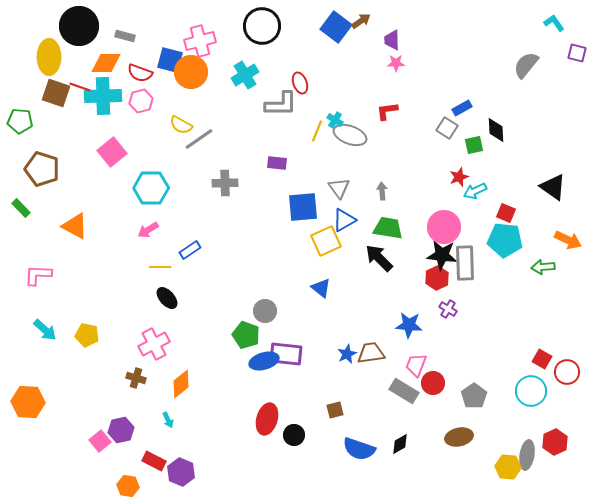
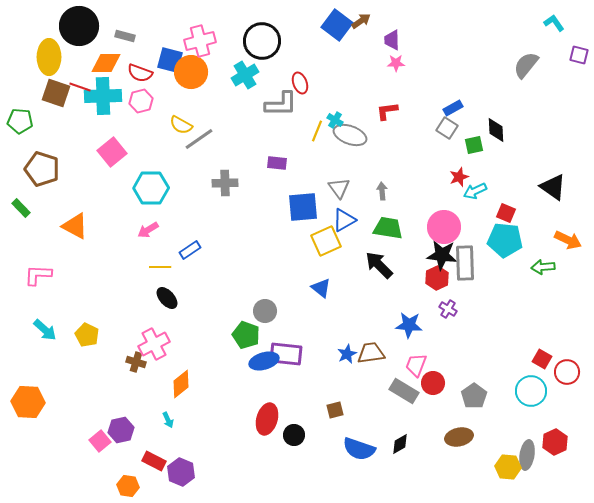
black circle at (262, 26): moved 15 px down
blue square at (336, 27): moved 1 px right, 2 px up
purple square at (577, 53): moved 2 px right, 2 px down
blue rectangle at (462, 108): moved 9 px left
black arrow at (379, 258): moved 7 px down
yellow pentagon at (87, 335): rotated 15 degrees clockwise
brown cross at (136, 378): moved 16 px up
